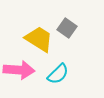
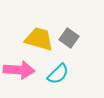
gray square: moved 2 px right, 10 px down
yellow trapezoid: rotated 16 degrees counterclockwise
